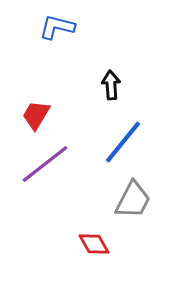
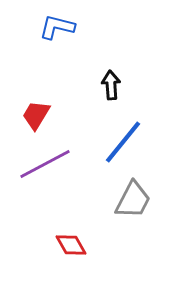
purple line: rotated 10 degrees clockwise
red diamond: moved 23 px left, 1 px down
